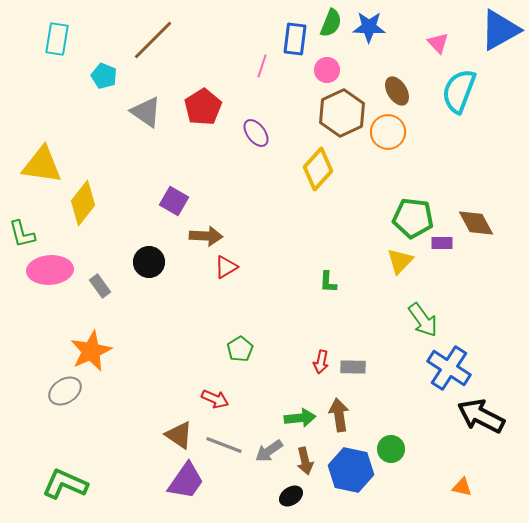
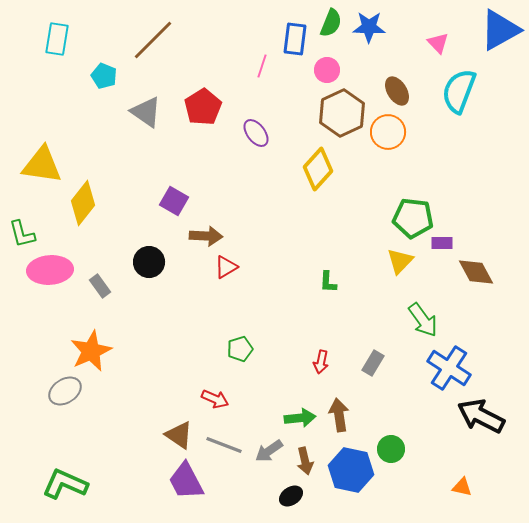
brown diamond at (476, 223): moved 49 px down
green pentagon at (240, 349): rotated 15 degrees clockwise
gray rectangle at (353, 367): moved 20 px right, 4 px up; rotated 60 degrees counterclockwise
purple trapezoid at (186, 481): rotated 117 degrees clockwise
